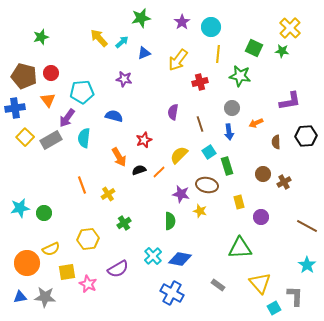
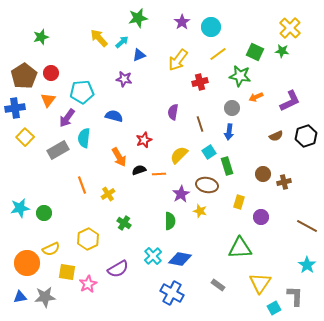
green star at (141, 18): moved 3 px left
green square at (254, 48): moved 1 px right, 4 px down
blue triangle at (144, 53): moved 5 px left, 2 px down
yellow line at (218, 54): rotated 48 degrees clockwise
brown pentagon at (24, 76): rotated 25 degrees clockwise
orange triangle at (48, 100): rotated 14 degrees clockwise
purple L-shape at (290, 101): rotated 15 degrees counterclockwise
orange arrow at (256, 123): moved 26 px up
blue arrow at (229, 132): rotated 14 degrees clockwise
black hexagon at (306, 136): rotated 15 degrees counterclockwise
gray rectangle at (51, 140): moved 7 px right, 10 px down
brown semicircle at (276, 142): moved 6 px up; rotated 112 degrees counterclockwise
orange line at (159, 172): moved 2 px down; rotated 40 degrees clockwise
brown cross at (284, 182): rotated 16 degrees clockwise
purple star at (181, 194): rotated 30 degrees clockwise
yellow rectangle at (239, 202): rotated 32 degrees clockwise
green cross at (124, 223): rotated 24 degrees counterclockwise
yellow hexagon at (88, 239): rotated 20 degrees counterclockwise
yellow square at (67, 272): rotated 18 degrees clockwise
yellow triangle at (260, 283): rotated 15 degrees clockwise
pink star at (88, 284): rotated 18 degrees clockwise
gray star at (45, 297): rotated 10 degrees counterclockwise
